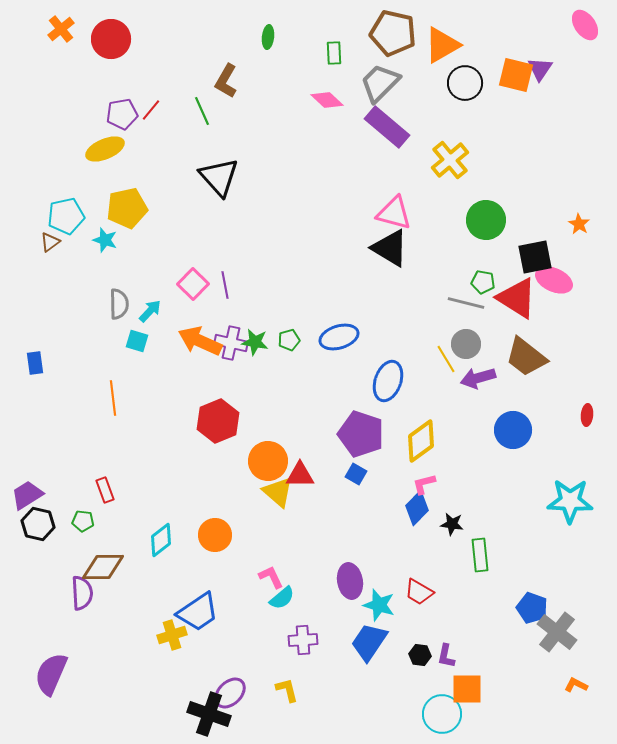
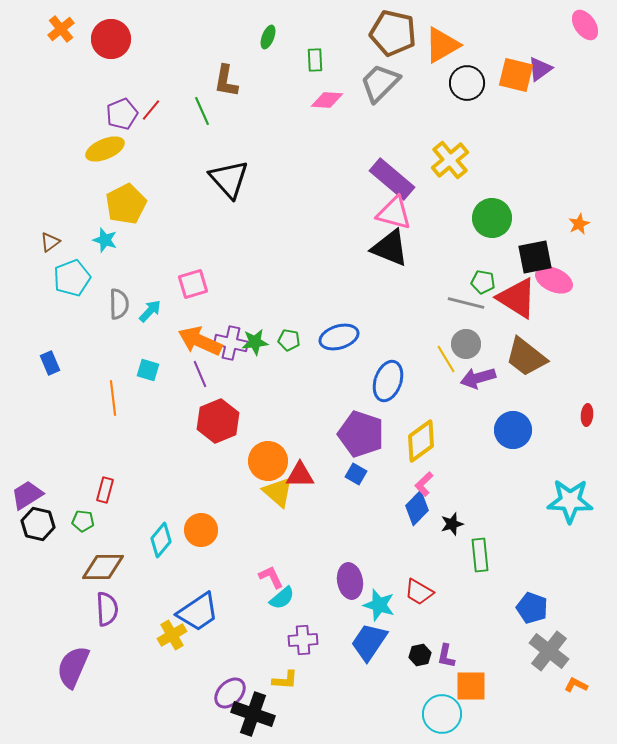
green ellipse at (268, 37): rotated 15 degrees clockwise
green rectangle at (334, 53): moved 19 px left, 7 px down
purple triangle at (540, 69): rotated 20 degrees clockwise
brown L-shape at (226, 81): rotated 20 degrees counterclockwise
black circle at (465, 83): moved 2 px right
pink diamond at (327, 100): rotated 40 degrees counterclockwise
purple pentagon at (122, 114): rotated 12 degrees counterclockwise
purple rectangle at (387, 127): moved 5 px right, 52 px down
black triangle at (219, 177): moved 10 px right, 2 px down
yellow pentagon at (127, 208): moved 1 px left, 4 px up; rotated 15 degrees counterclockwise
cyan pentagon at (66, 216): moved 6 px right, 62 px down; rotated 9 degrees counterclockwise
green circle at (486, 220): moved 6 px right, 2 px up
orange star at (579, 224): rotated 15 degrees clockwise
black triangle at (390, 248): rotated 9 degrees counterclockwise
pink square at (193, 284): rotated 28 degrees clockwise
purple line at (225, 285): moved 25 px left, 89 px down; rotated 12 degrees counterclockwise
green pentagon at (289, 340): rotated 25 degrees clockwise
cyan square at (137, 341): moved 11 px right, 29 px down
green star at (255, 342): rotated 16 degrees counterclockwise
blue rectangle at (35, 363): moved 15 px right; rotated 15 degrees counterclockwise
pink L-shape at (424, 484): rotated 30 degrees counterclockwise
red rectangle at (105, 490): rotated 35 degrees clockwise
black star at (452, 524): rotated 25 degrees counterclockwise
orange circle at (215, 535): moved 14 px left, 5 px up
cyan diamond at (161, 540): rotated 12 degrees counterclockwise
purple semicircle at (82, 593): moved 25 px right, 16 px down
gray cross at (557, 632): moved 8 px left, 19 px down
yellow cross at (172, 635): rotated 12 degrees counterclockwise
black hexagon at (420, 655): rotated 20 degrees counterclockwise
purple semicircle at (51, 674): moved 22 px right, 7 px up
orange square at (467, 689): moved 4 px right, 3 px up
yellow L-shape at (287, 690): moved 2 px left, 10 px up; rotated 108 degrees clockwise
black cross at (209, 714): moved 44 px right
